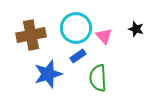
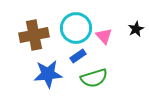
black star: rotated 28 degrees clockwise
brown cross: moved 3 px right
blue star: rotated 12 degrees clockwise
green semicircle: moved 4 px left; rotated 104 degrees counterclockwise
